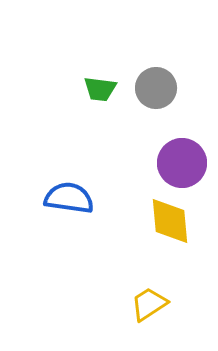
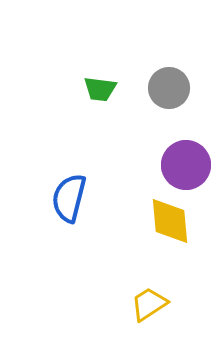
gray circle: moved 13 px right
purple circle: moved 4 px right, 2 px down
blue semicircle: rotated 84 degrees counterclockwise
